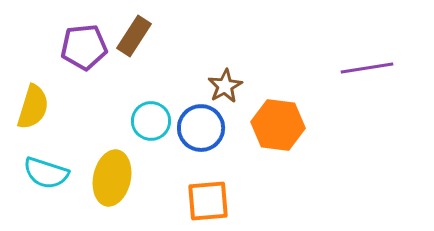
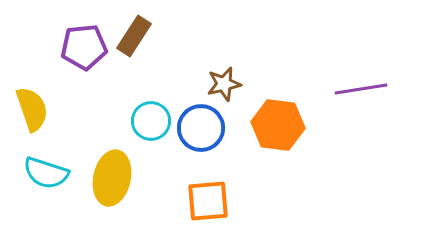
purple line: moved 6 px left, 21 px down
brown star: moved 1 px left, 2 px up; rotated 16 degrees clockwise
yellow semicircle: moved 1 px left, 2 px down; rotated 36 degrees counterclockwise
